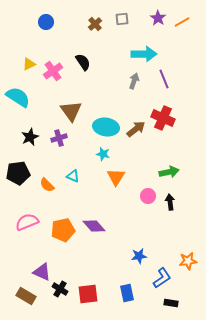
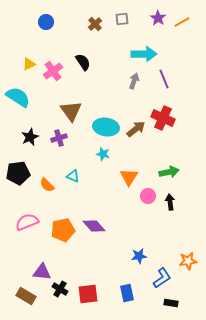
orange triangle: moved 13 px right
purple triangle: rotated 18 degrees counterclockwise
